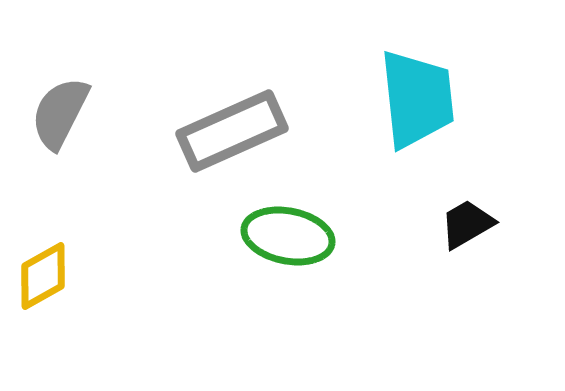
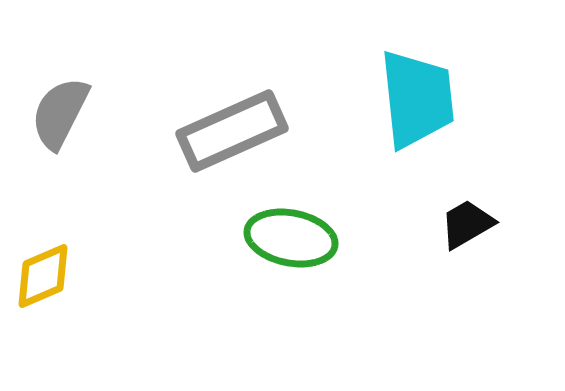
green ellipse: moved 3 px right, 2 px down
yellow diamond: rotated 6 degrees clockwise
